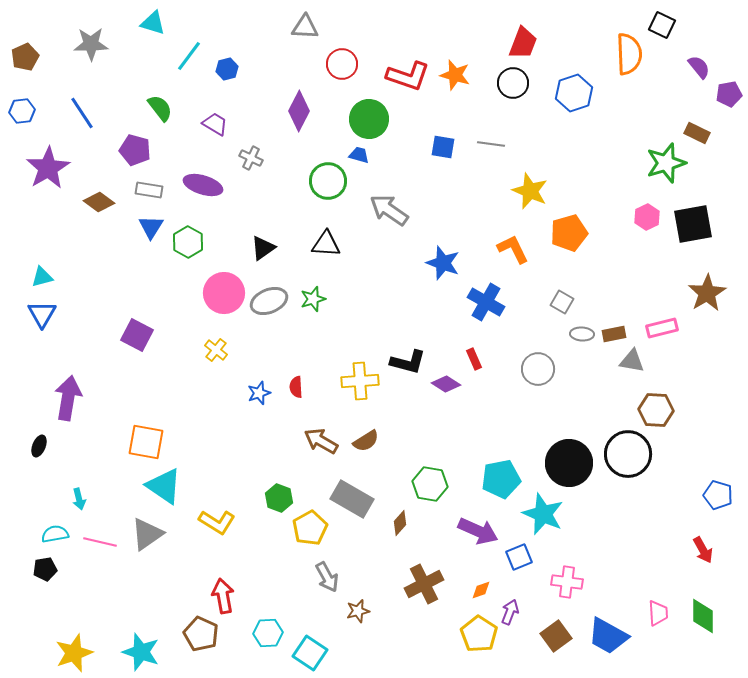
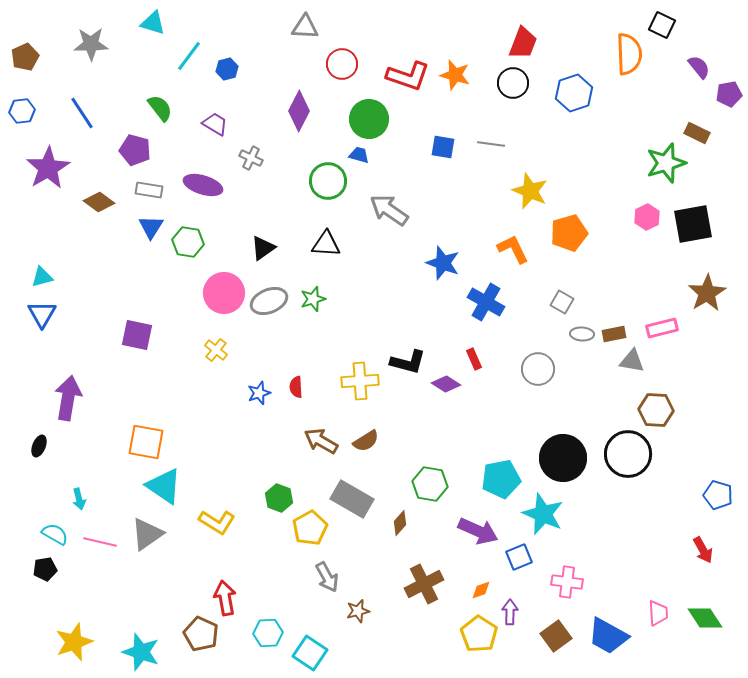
green hexagon at (188, 242): rotated 20 degrees counterclockwise
purple square at (137, 335): rotated 16 degrees counterclockwise
black circle at (569, 463): moved 6 px left, 5 px up
cyan semicircle at (55, 534): rotated 40 degrees clockwise
red arrow at (223, 596): moved 2 px right, 2 px down
purple arrow at (510, 612): rotated 20 degrees counterclockwise
green diamond at (703, 616): moved 2 px right, 2 px down; rotated 33 degrees counterclockwise
yellow star at (74, 653): moved 11 px up
